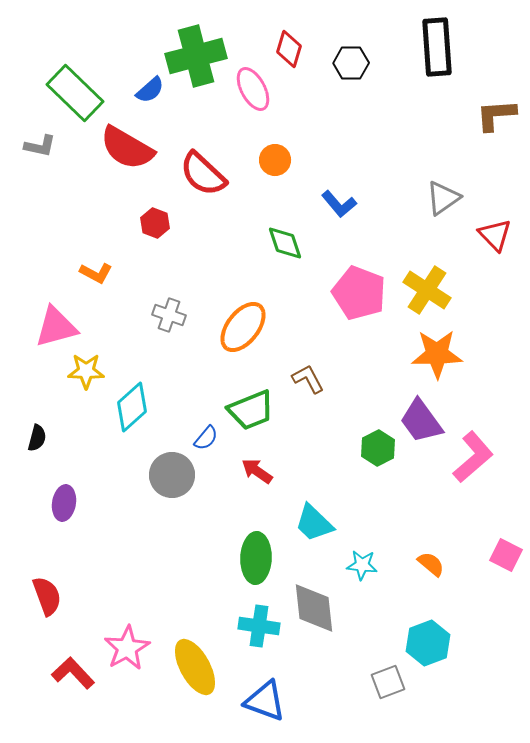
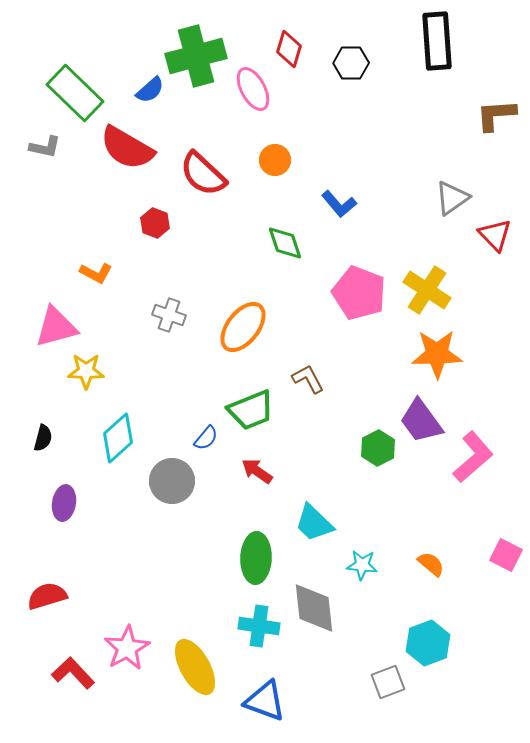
black rectangle at (437, 47): moved 6 px up
gray L-shape at (40, 146): moved 5 px right, 1 px down
gray triangle at (443, 198): moved 9 px right
cyan diamond at (132, 407): moved 14 px left, 31 px down
black semicircle at (37, 438): moved 6 px right
gray circle at (172, 475): moved 6 px down
red semicircle at (47, 596): rotated 87 degrees counterclockwise
